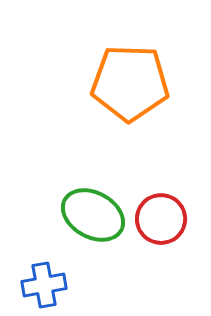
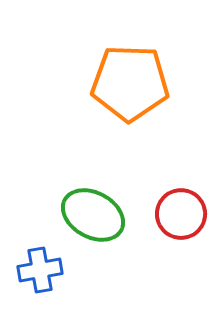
red circle: moved 20 px right, 5 px up
blue cross: moved 4 px left, 15 px up
